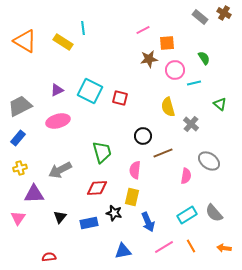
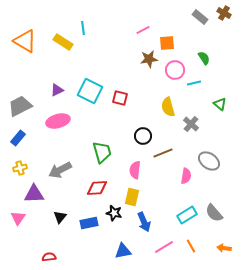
blue arrow at (148, 222): moved 4 px left
